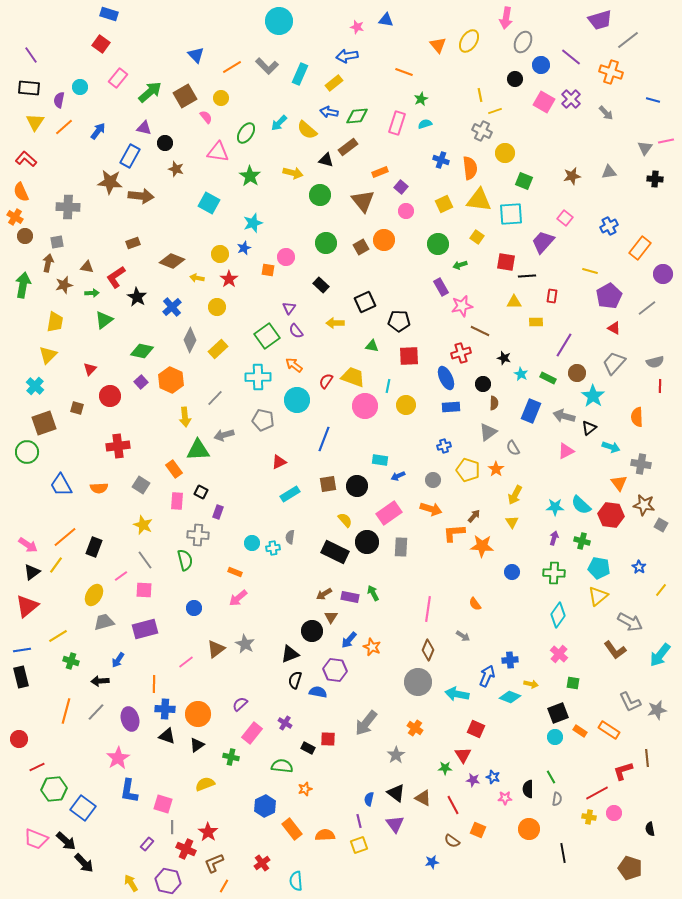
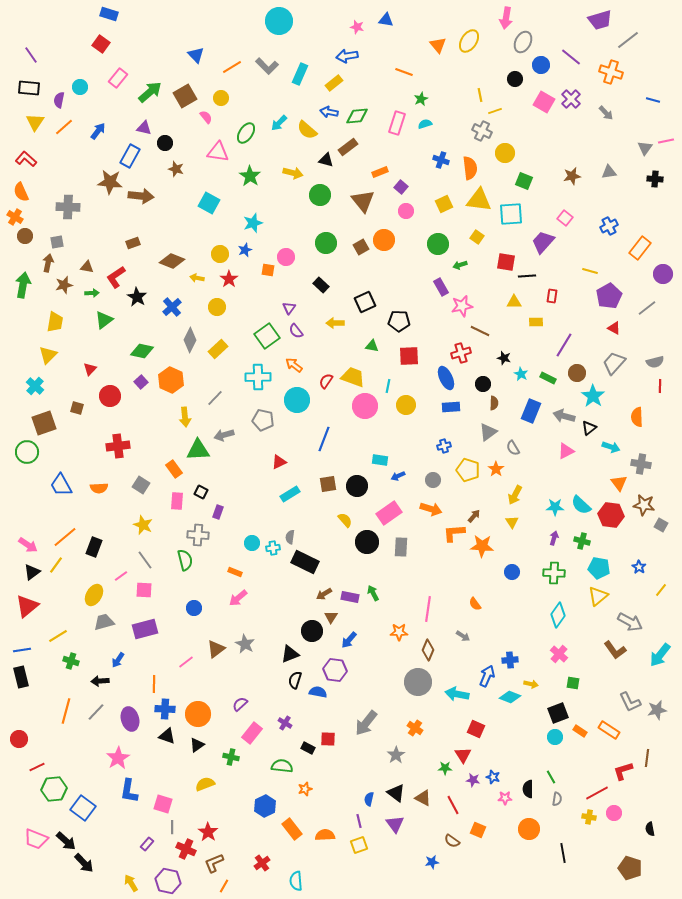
blue star at (244, 248): moved 1 px right, 2 px down
black rectangle at (335, 552): moved 30 px left, 10 px down
orange star at (372, 647): moved 27 px right, 15 px up; rotated 24 degrees counterclockwise
brown line at (647, 758): rotated 12 degrees clockwise
